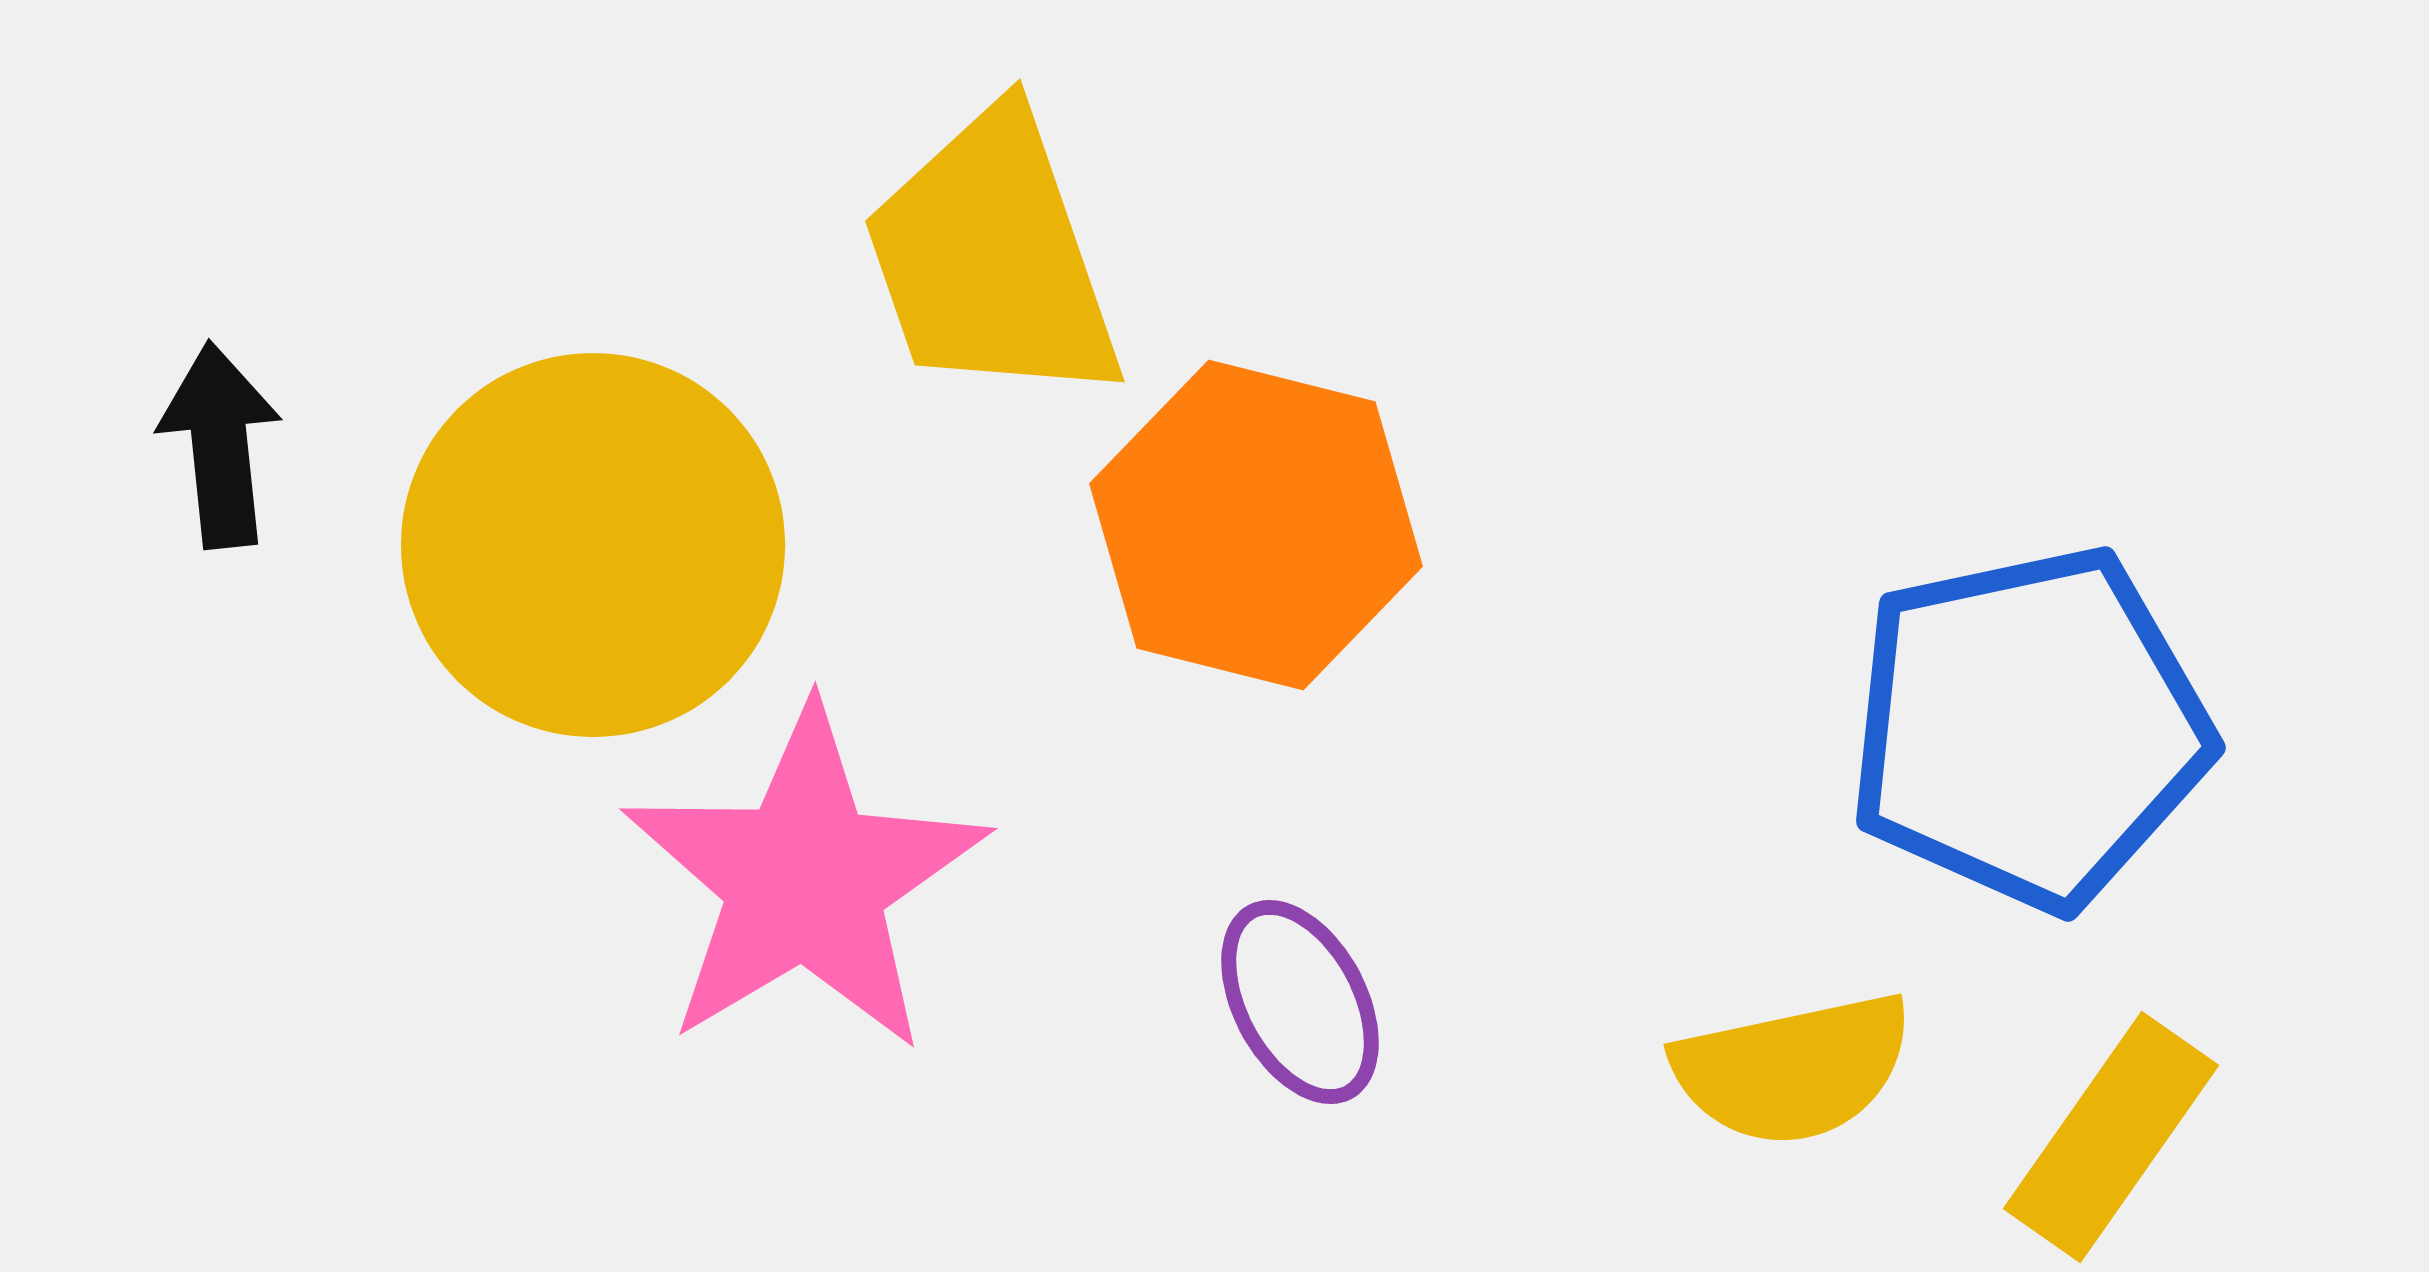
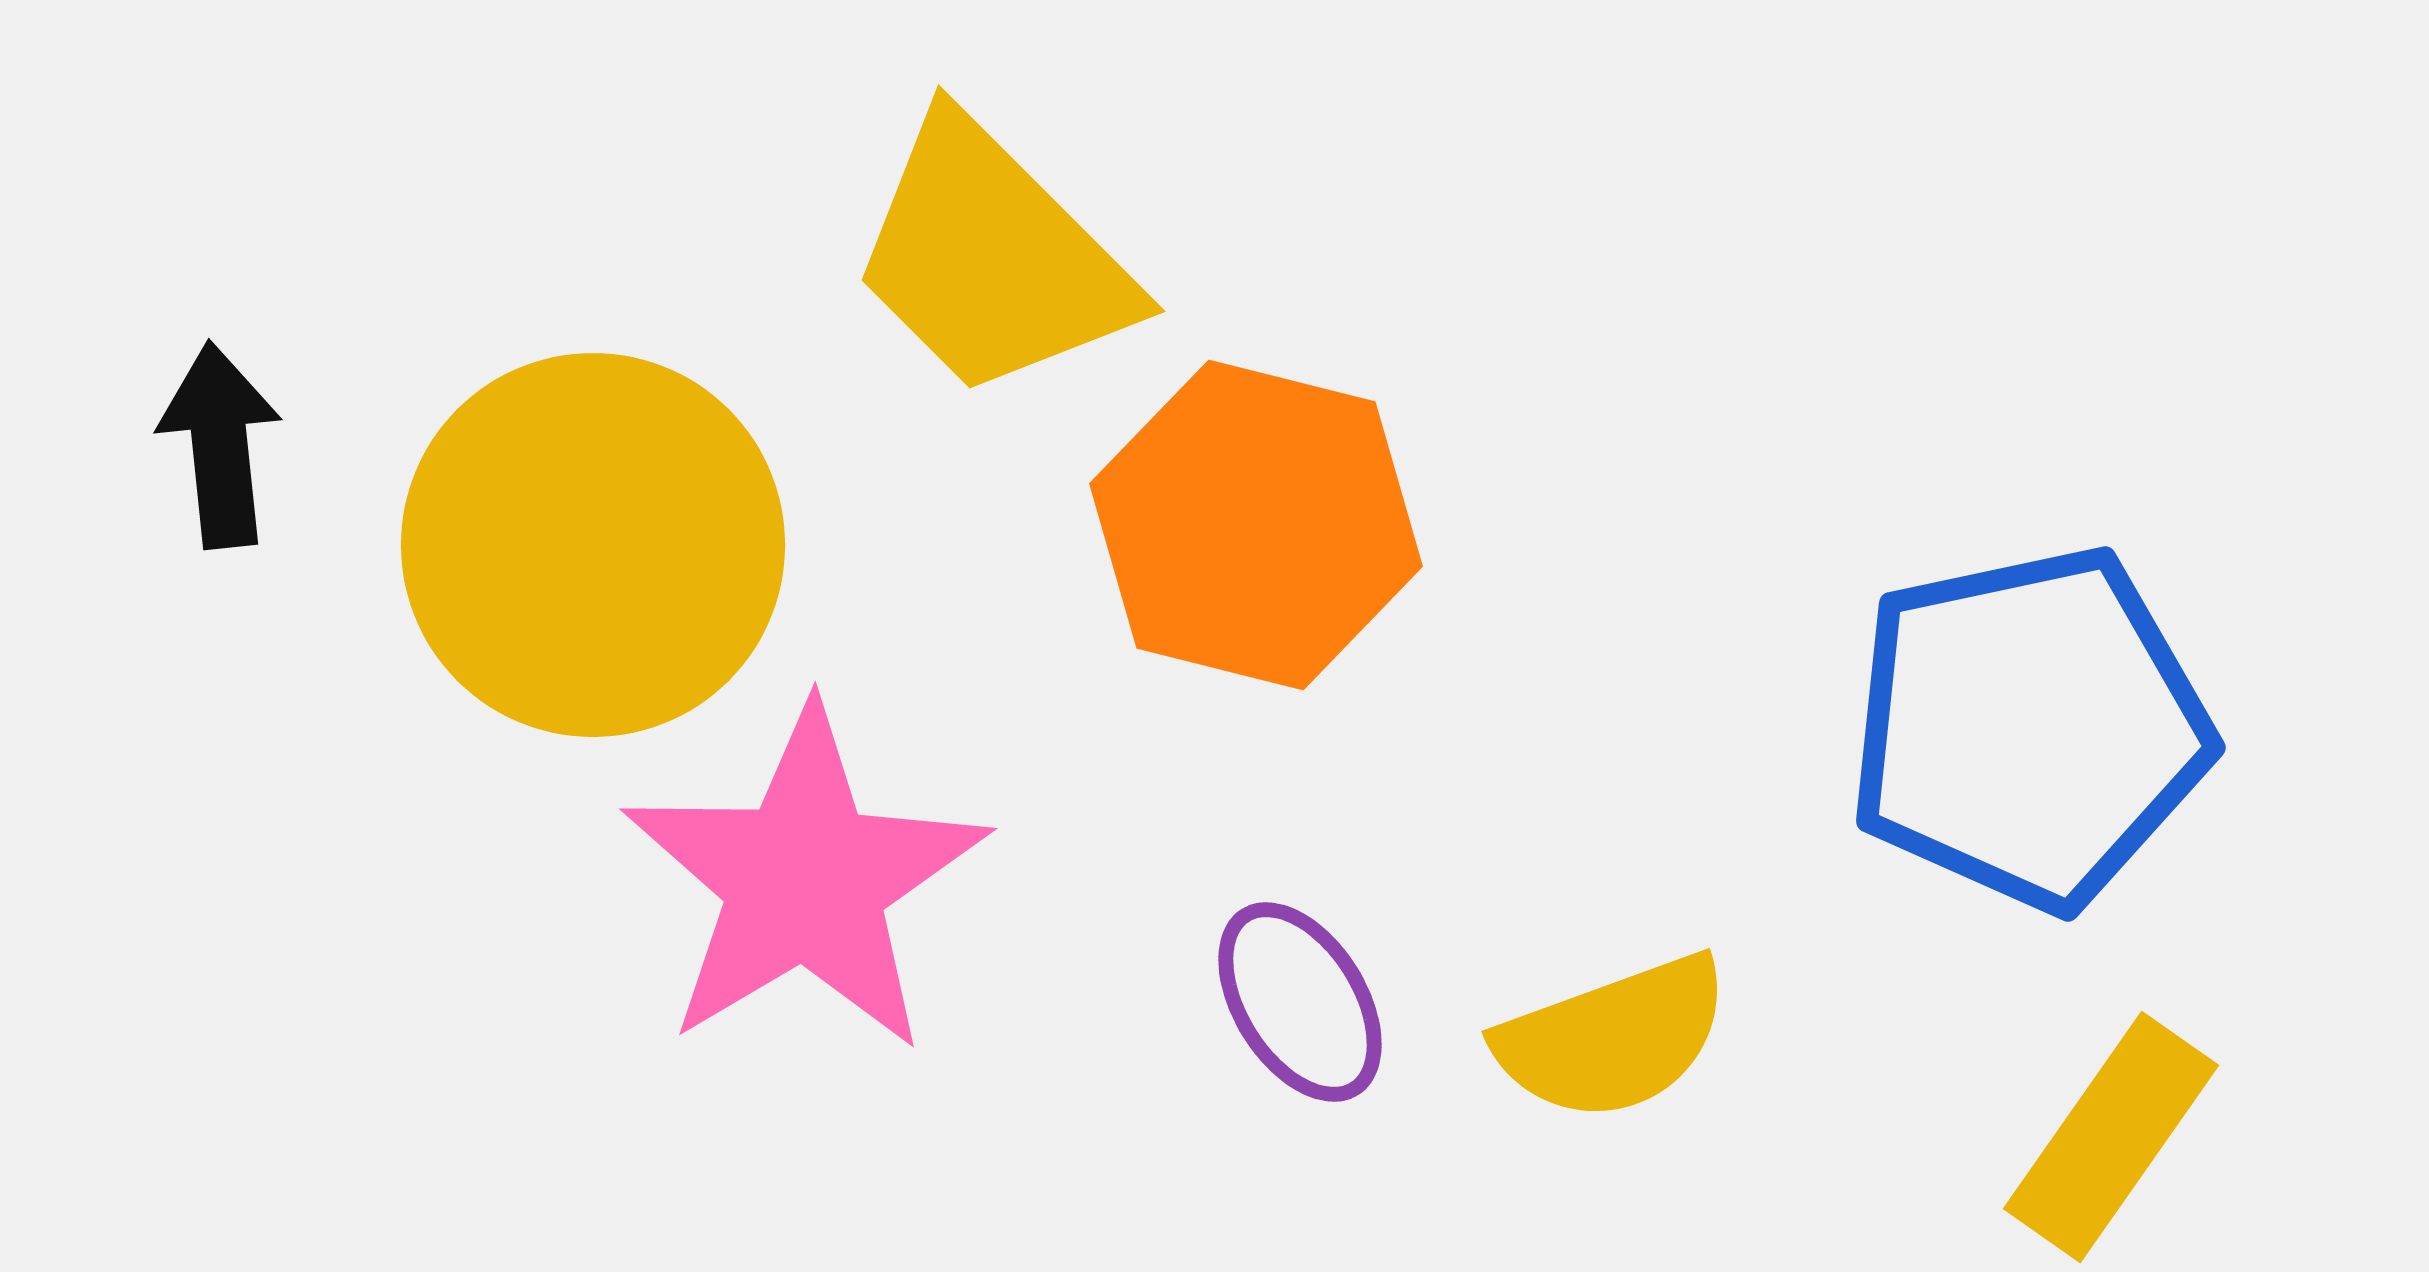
yellow trapezoid: rotated 26 degrees counterclockwise
purple ellipse: rotated 4 degrees counterclockwise
yellow semicircle: moved 180 px left, 31 px up; rotated 8 degrees counterclockwise
